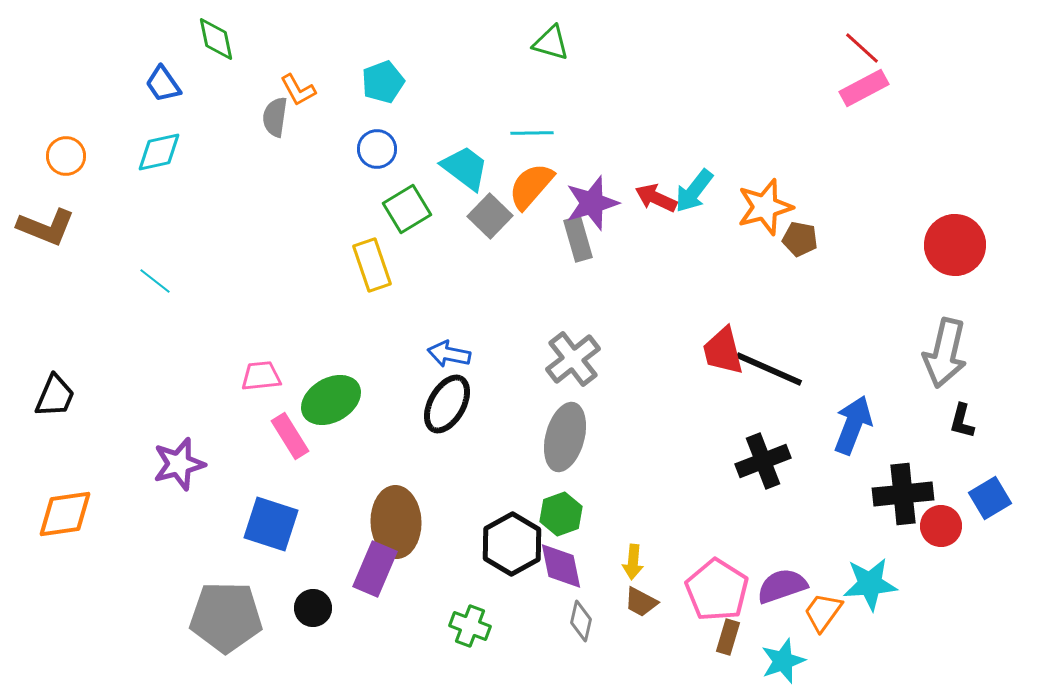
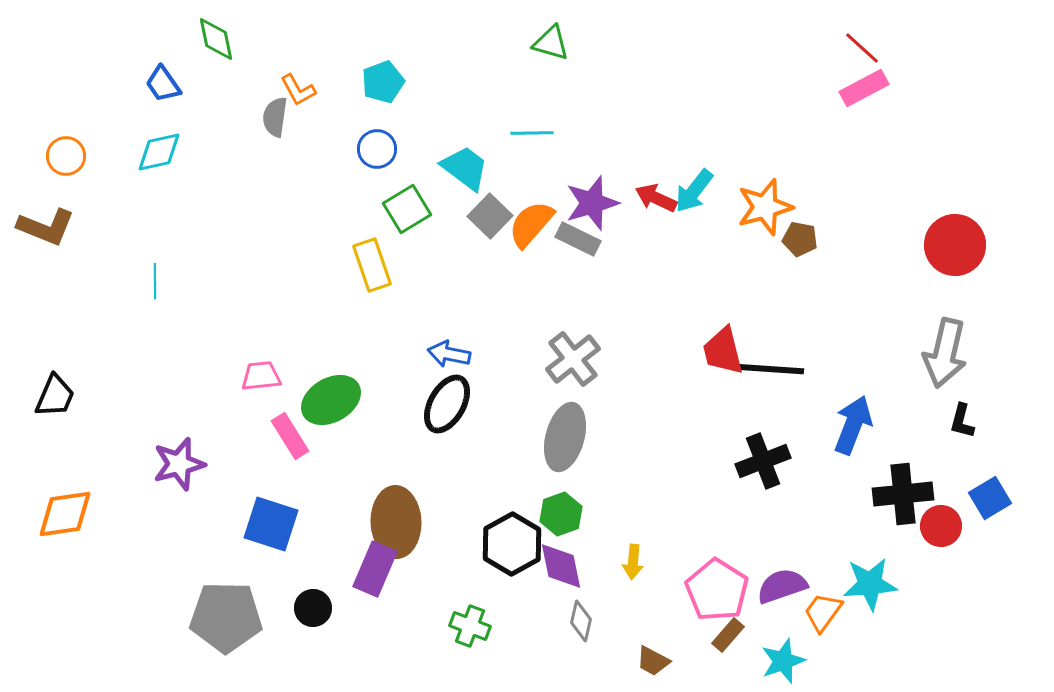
orange semicircle at (531, 186): moved 38 px down
gray rectangle at (578, 239): rotated 48 degrees counterclockwise
cyan line at (155, 281): rotated 52 degrees clockwise
black line at (769, 369): rotated 20 degrees counterclockwise
brown trapezoid at (641, 602): moved 12 px right, 59 px down
brown rectangle at (728, 637): moved 2 px up; rotated 24 degrees clockwise
